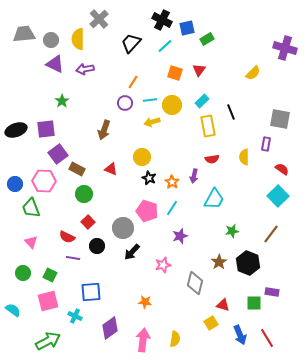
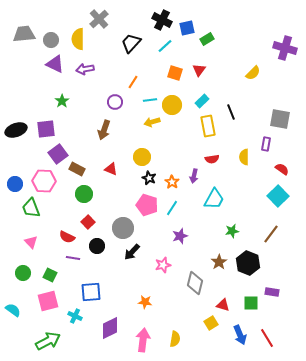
purple circle at (125, 103): moved 10 px left, 1 px up
pink pentagon at (147, 211): moved 6 px up
green square at (254, 303): moved 3 px left
purple diamond at (110, 328): rotated 10 degrees clockwise
